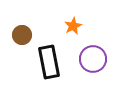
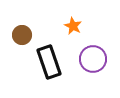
orange star: rotated 18 degrees counterclockwise
black rectangle: rotated 8 degrees counterclockwise
